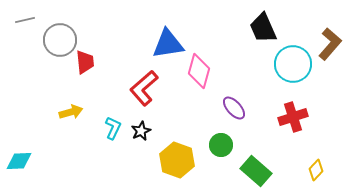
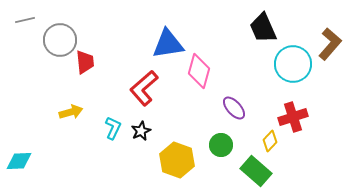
yellow diamond: moved 46 px left, 29 px up
